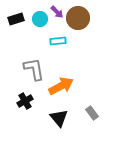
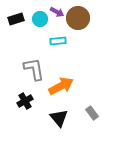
purple arrow: rotated 16 degrees counterclockwise
